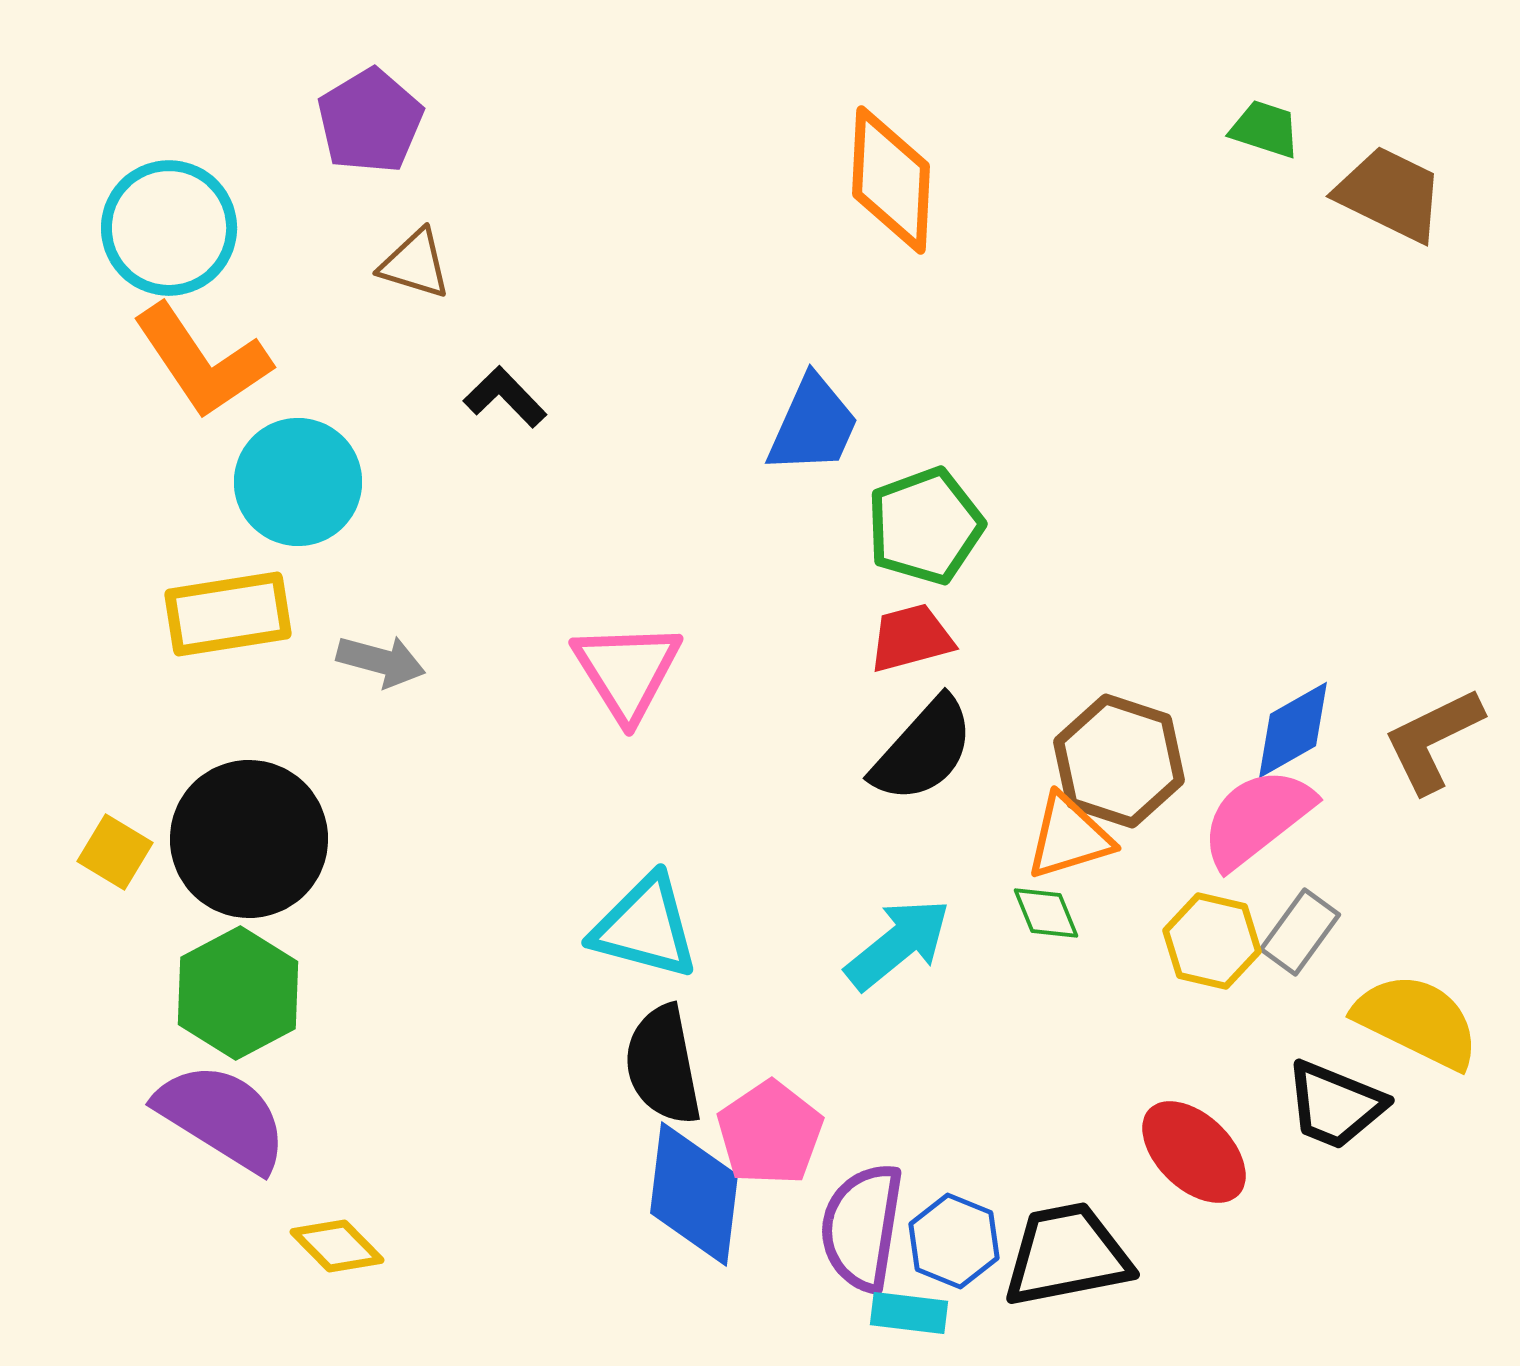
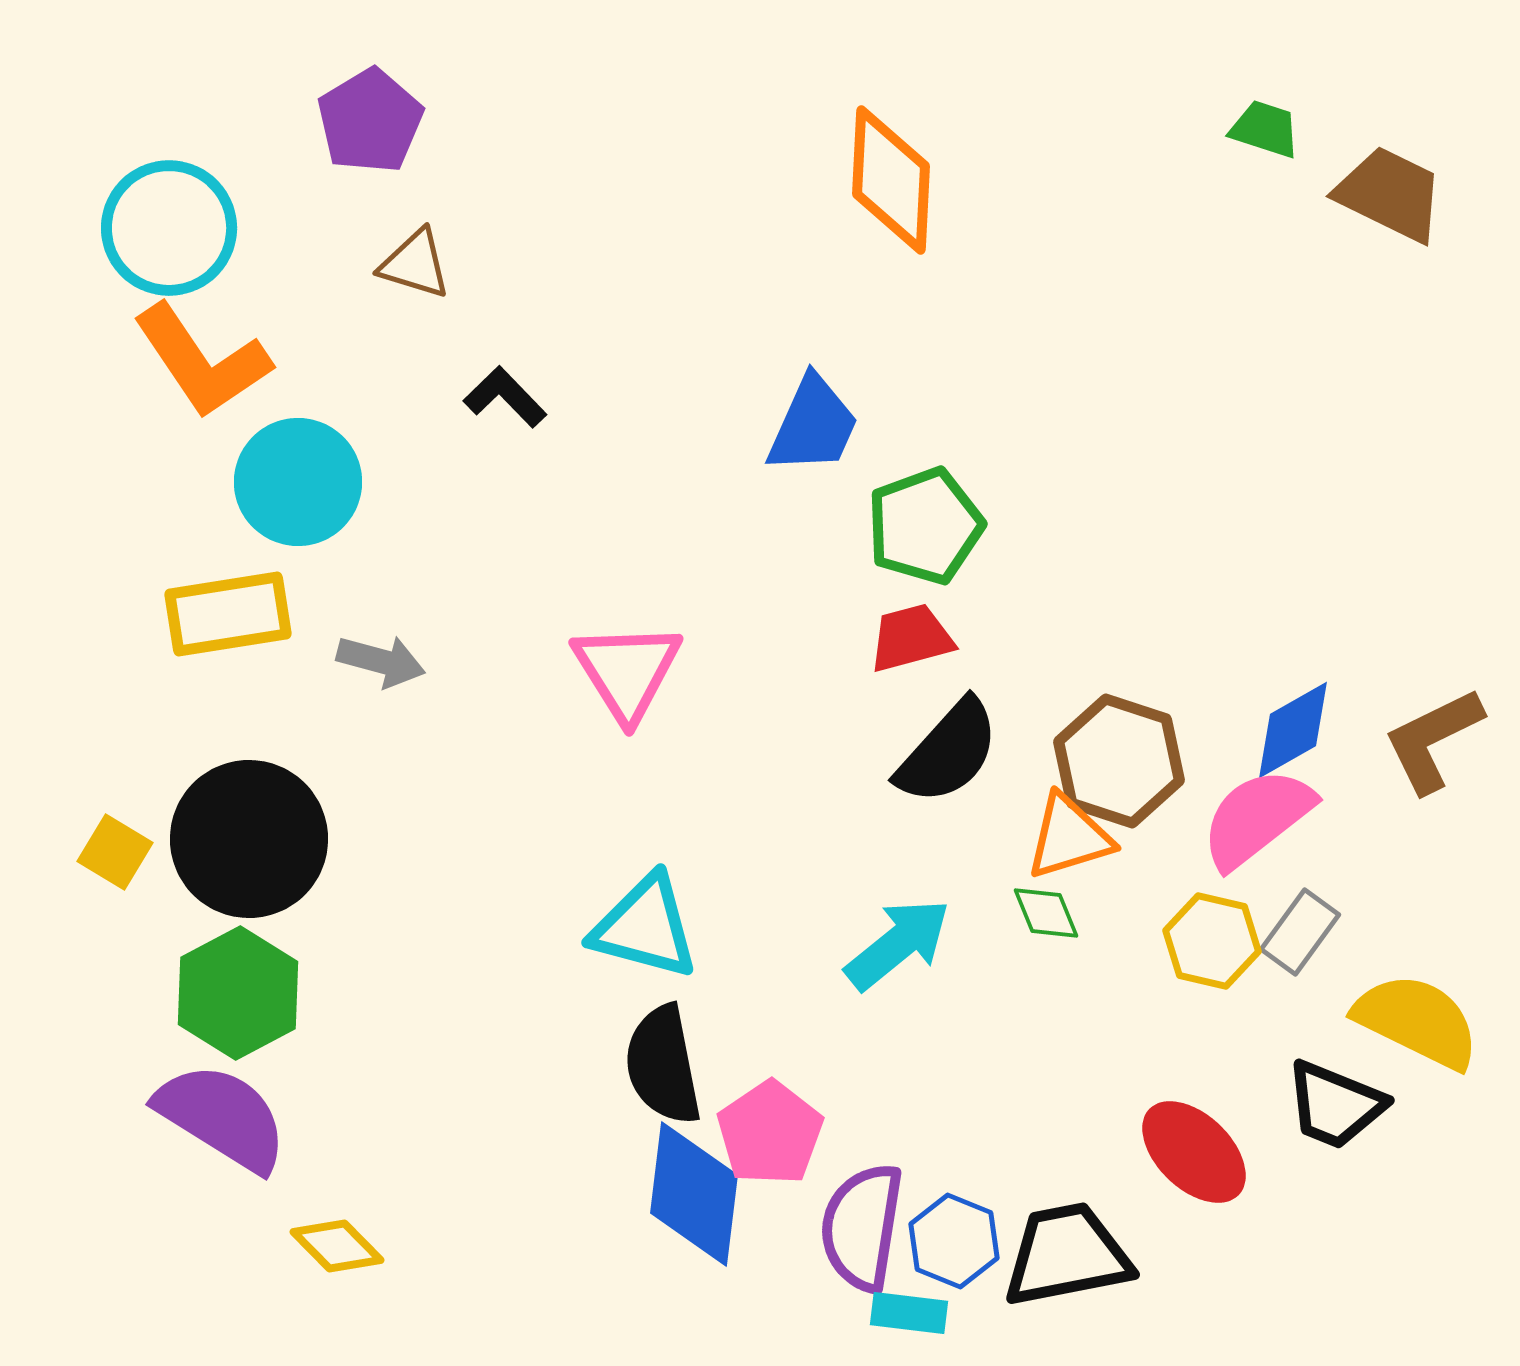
black semicircle at (923, 750): moved 25 px right, 2 px down
